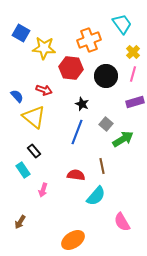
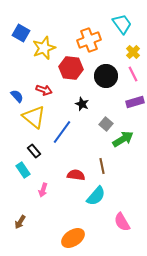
yellow star: rotated 25 degrees counterclockwise
pink line: rotated 42 degrees counterclockwise
blue line: moved 15 px left; rotated 15 degrees clockwise
orange ellipse: moved 2 px up
